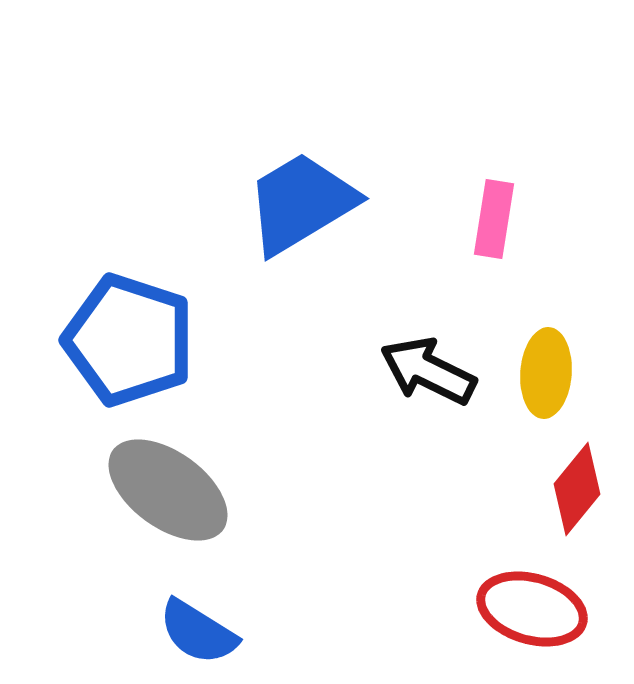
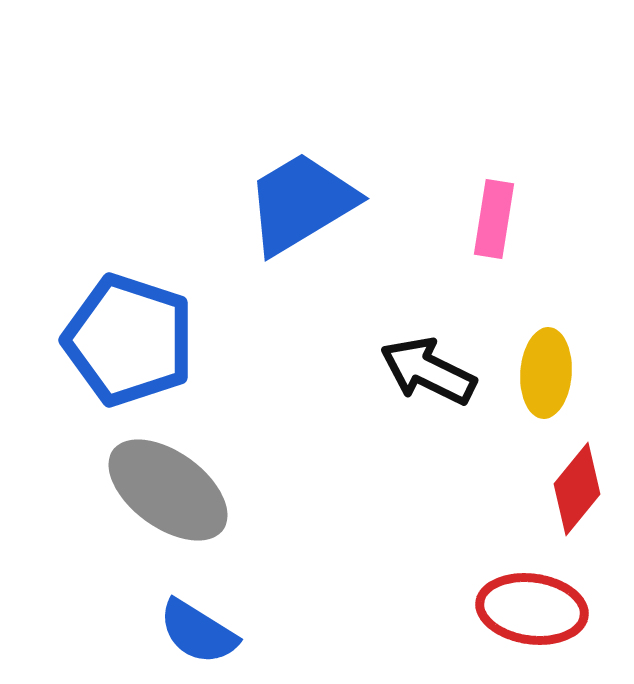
red ellipse: rotated 8 degrees counterclockwise
